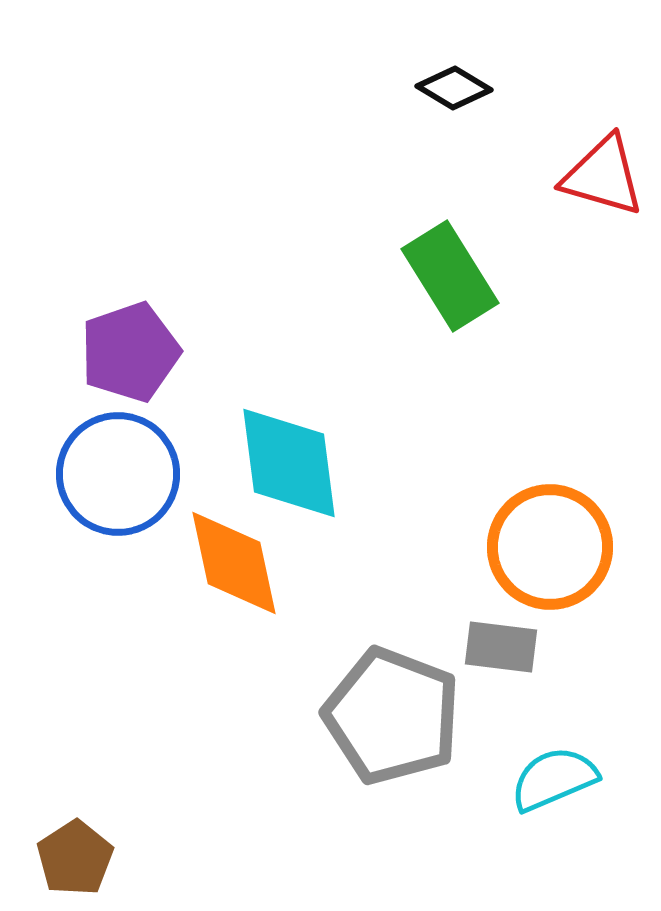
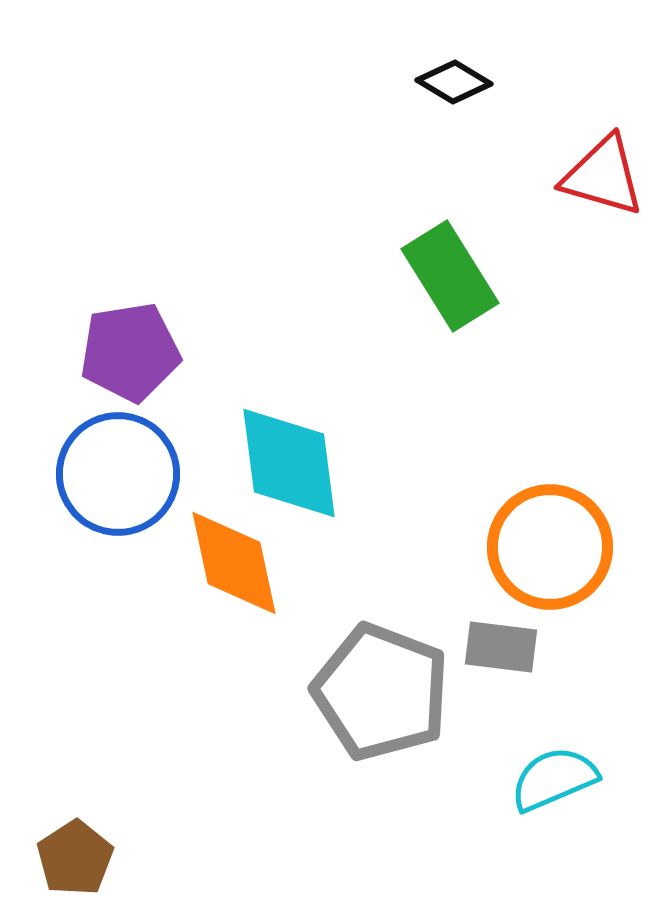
black diamond: moved 6 px up
purple pentagon: rotated 10 degrees clockwise
gray pentagon: moved 11 px left, 24 px up
